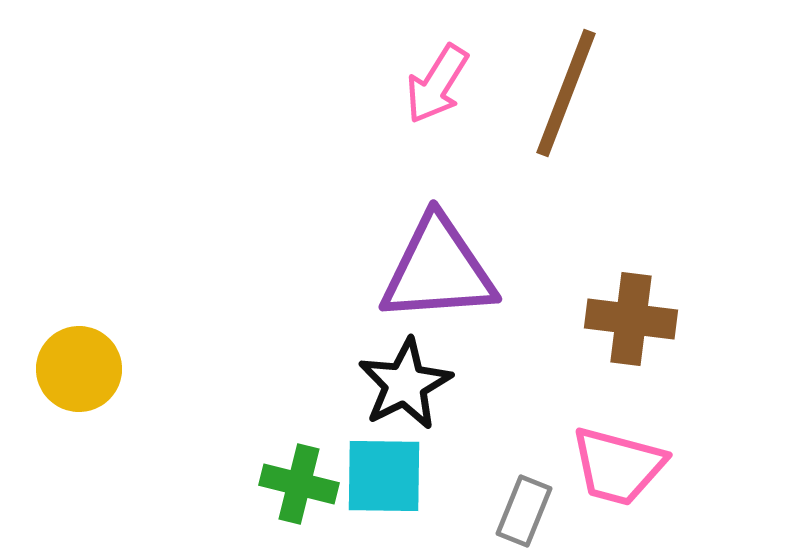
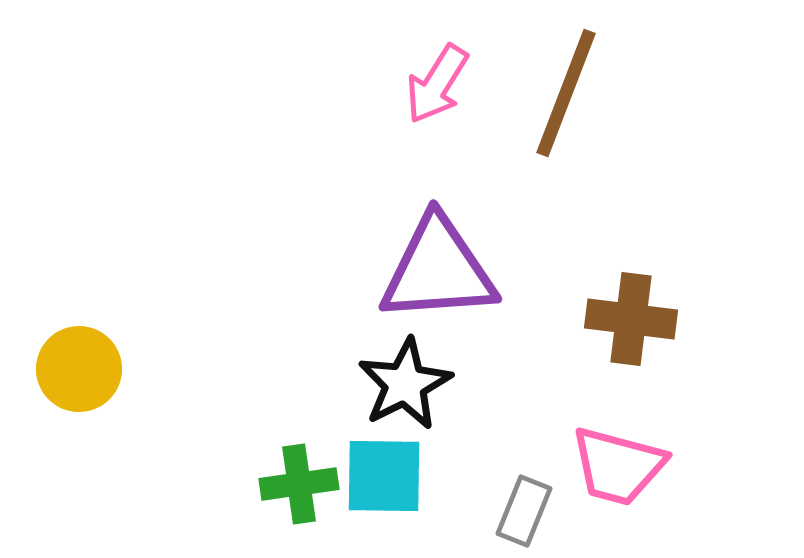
green cross: rotated 22 degrees counterclockwise
